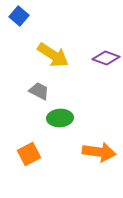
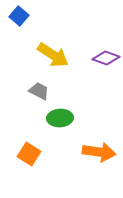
orange square: rotated 30 degrees counterclockwise
